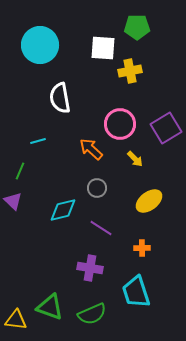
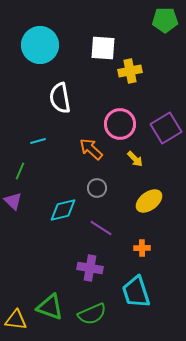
green pentagon: moved 28 px right, 7 px up
